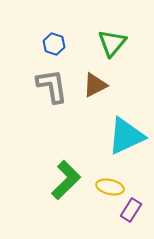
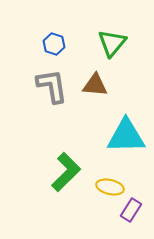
brown triangle: rotated 32 degrees clockwise
cyan triangle: rotated 24 degrees clockwise
green L-shape: moved 8 px up
